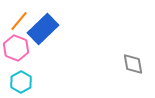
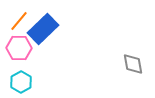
pink hexagon: moved 3 px right; rotated 20 degrees counterclockwise
